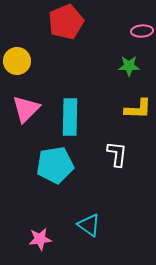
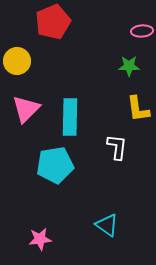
red pentagon: moved 13 px left
yellow L-shape: rotated 80 degrees clockwise
white L-shape: moved 7 px up
cyan triangle: moved 18 px right
